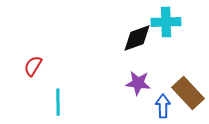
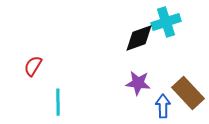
cyan cross: rotated 16 degrees counterclockwise
black diamond: moved 2 px right
